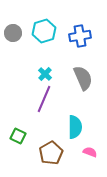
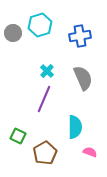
cyan hexagon: moved 4 px left, 6 px up
cyan cross: moved 2 px right, 3 px up
brown pentagon: moved 6 px left
